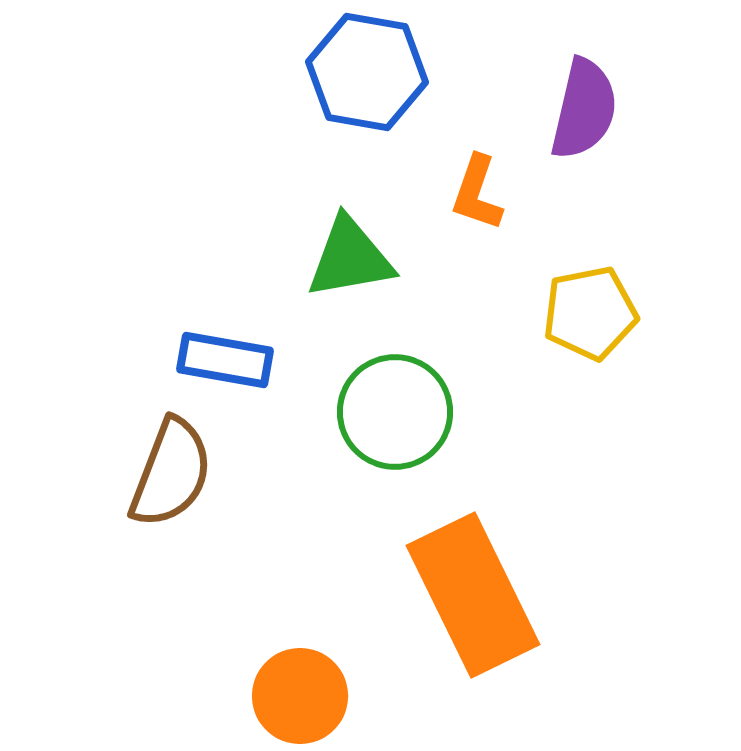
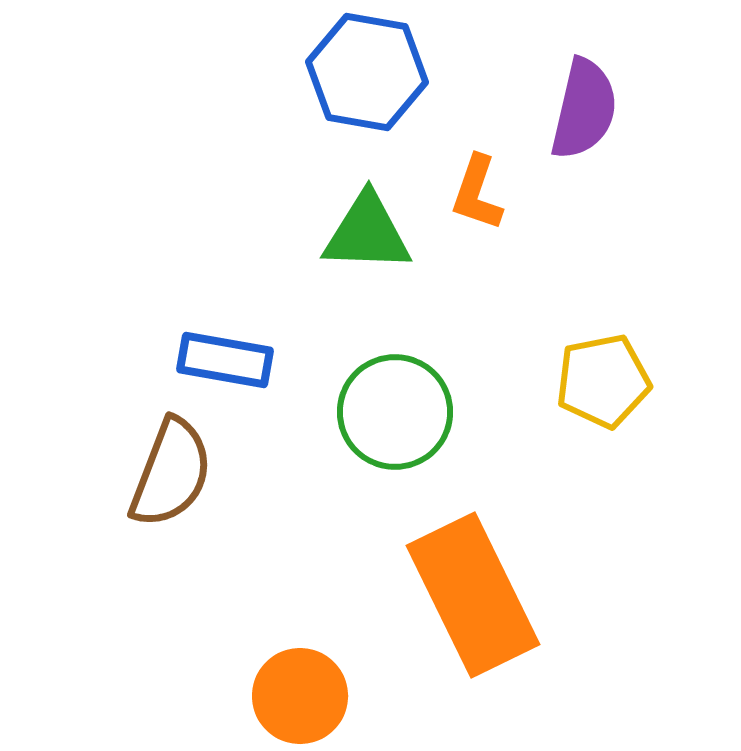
green triangle: moved 17 px right, 25 px up; rotated 12 degrees clockwise
yellow pentagon: moved 13 px right, 68 px down
